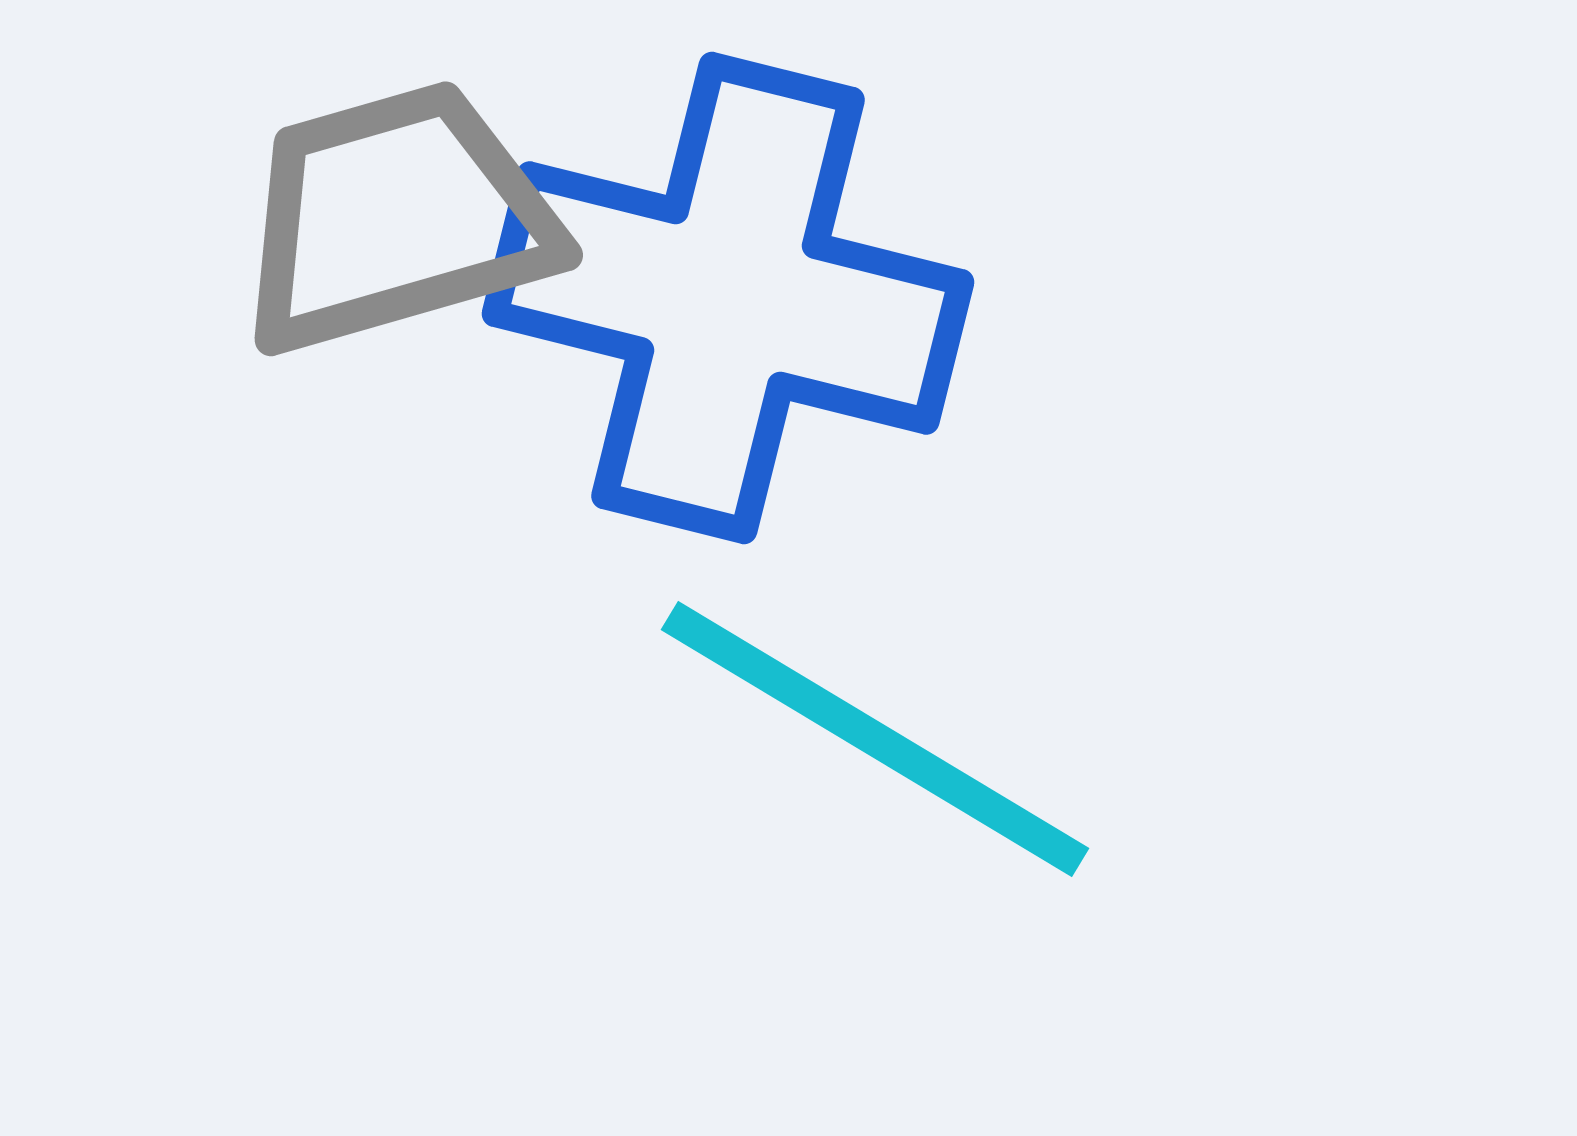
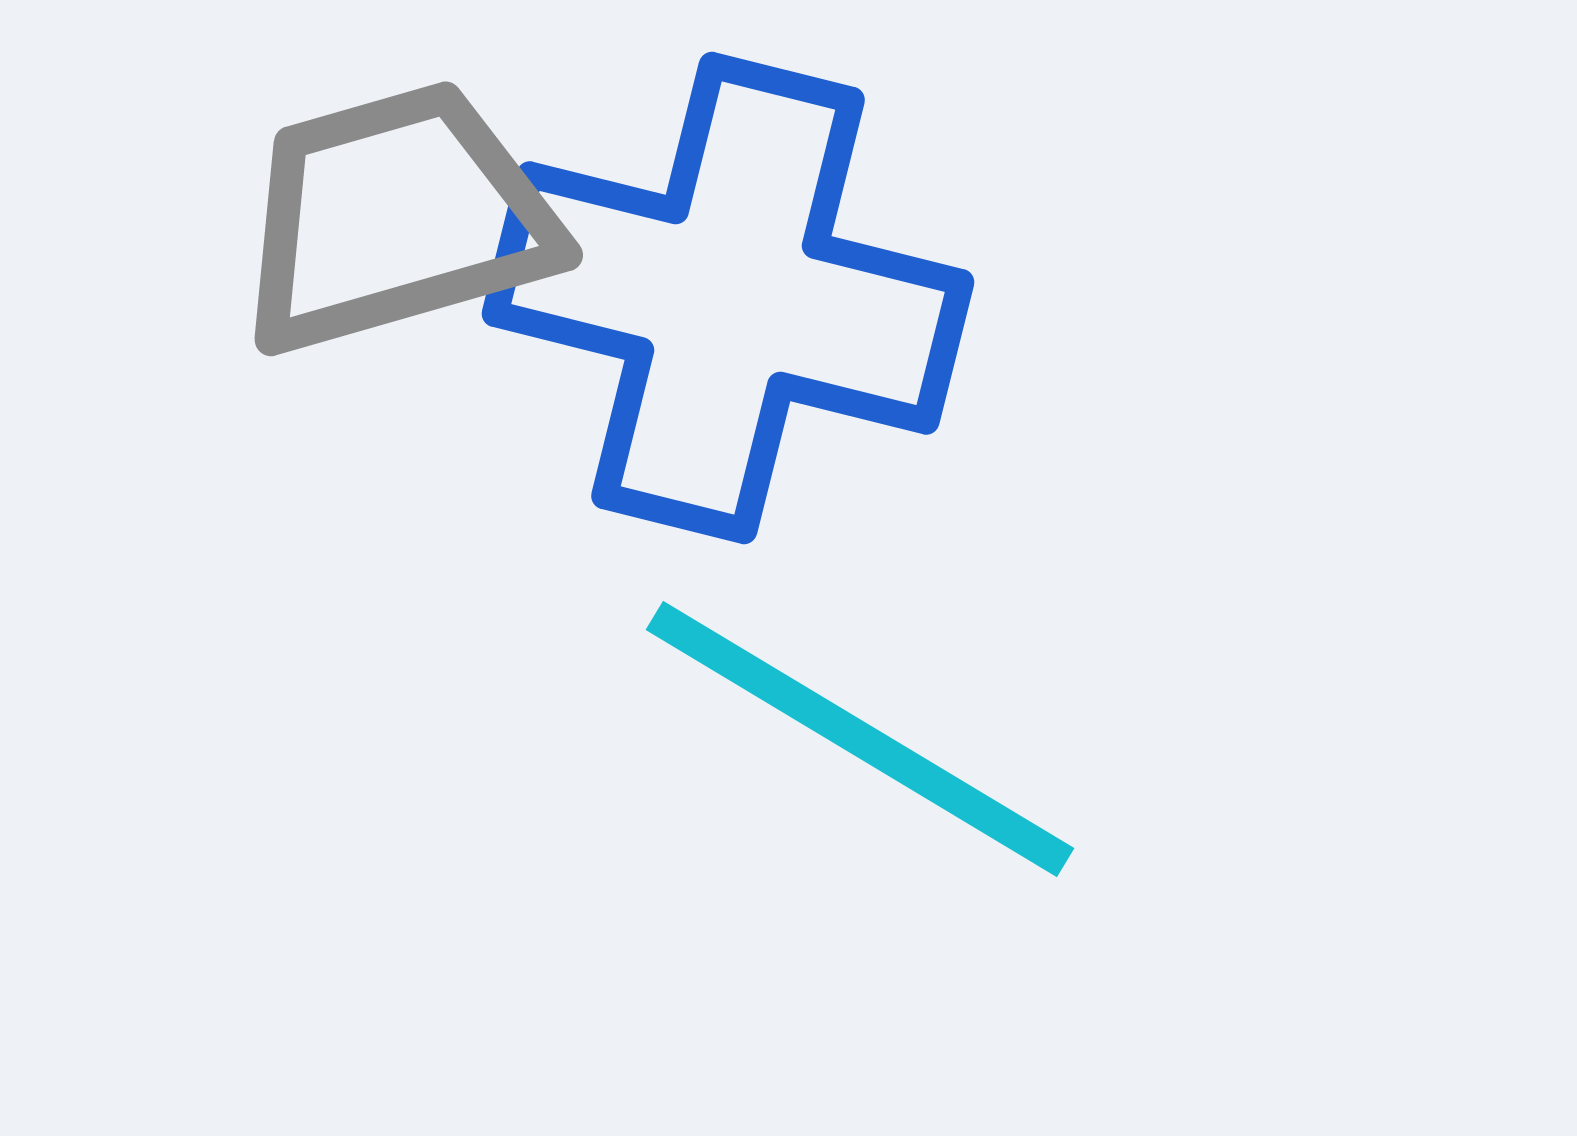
cyan line: moved 15 px left
